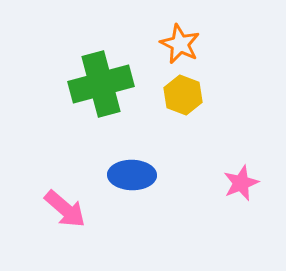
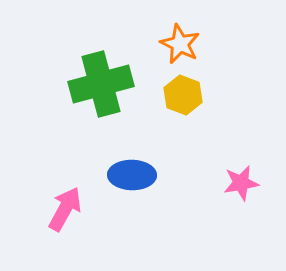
pink star: rotated 12 degrees clockwise
pink arrow: rotated 102 degrees counterclockwise
